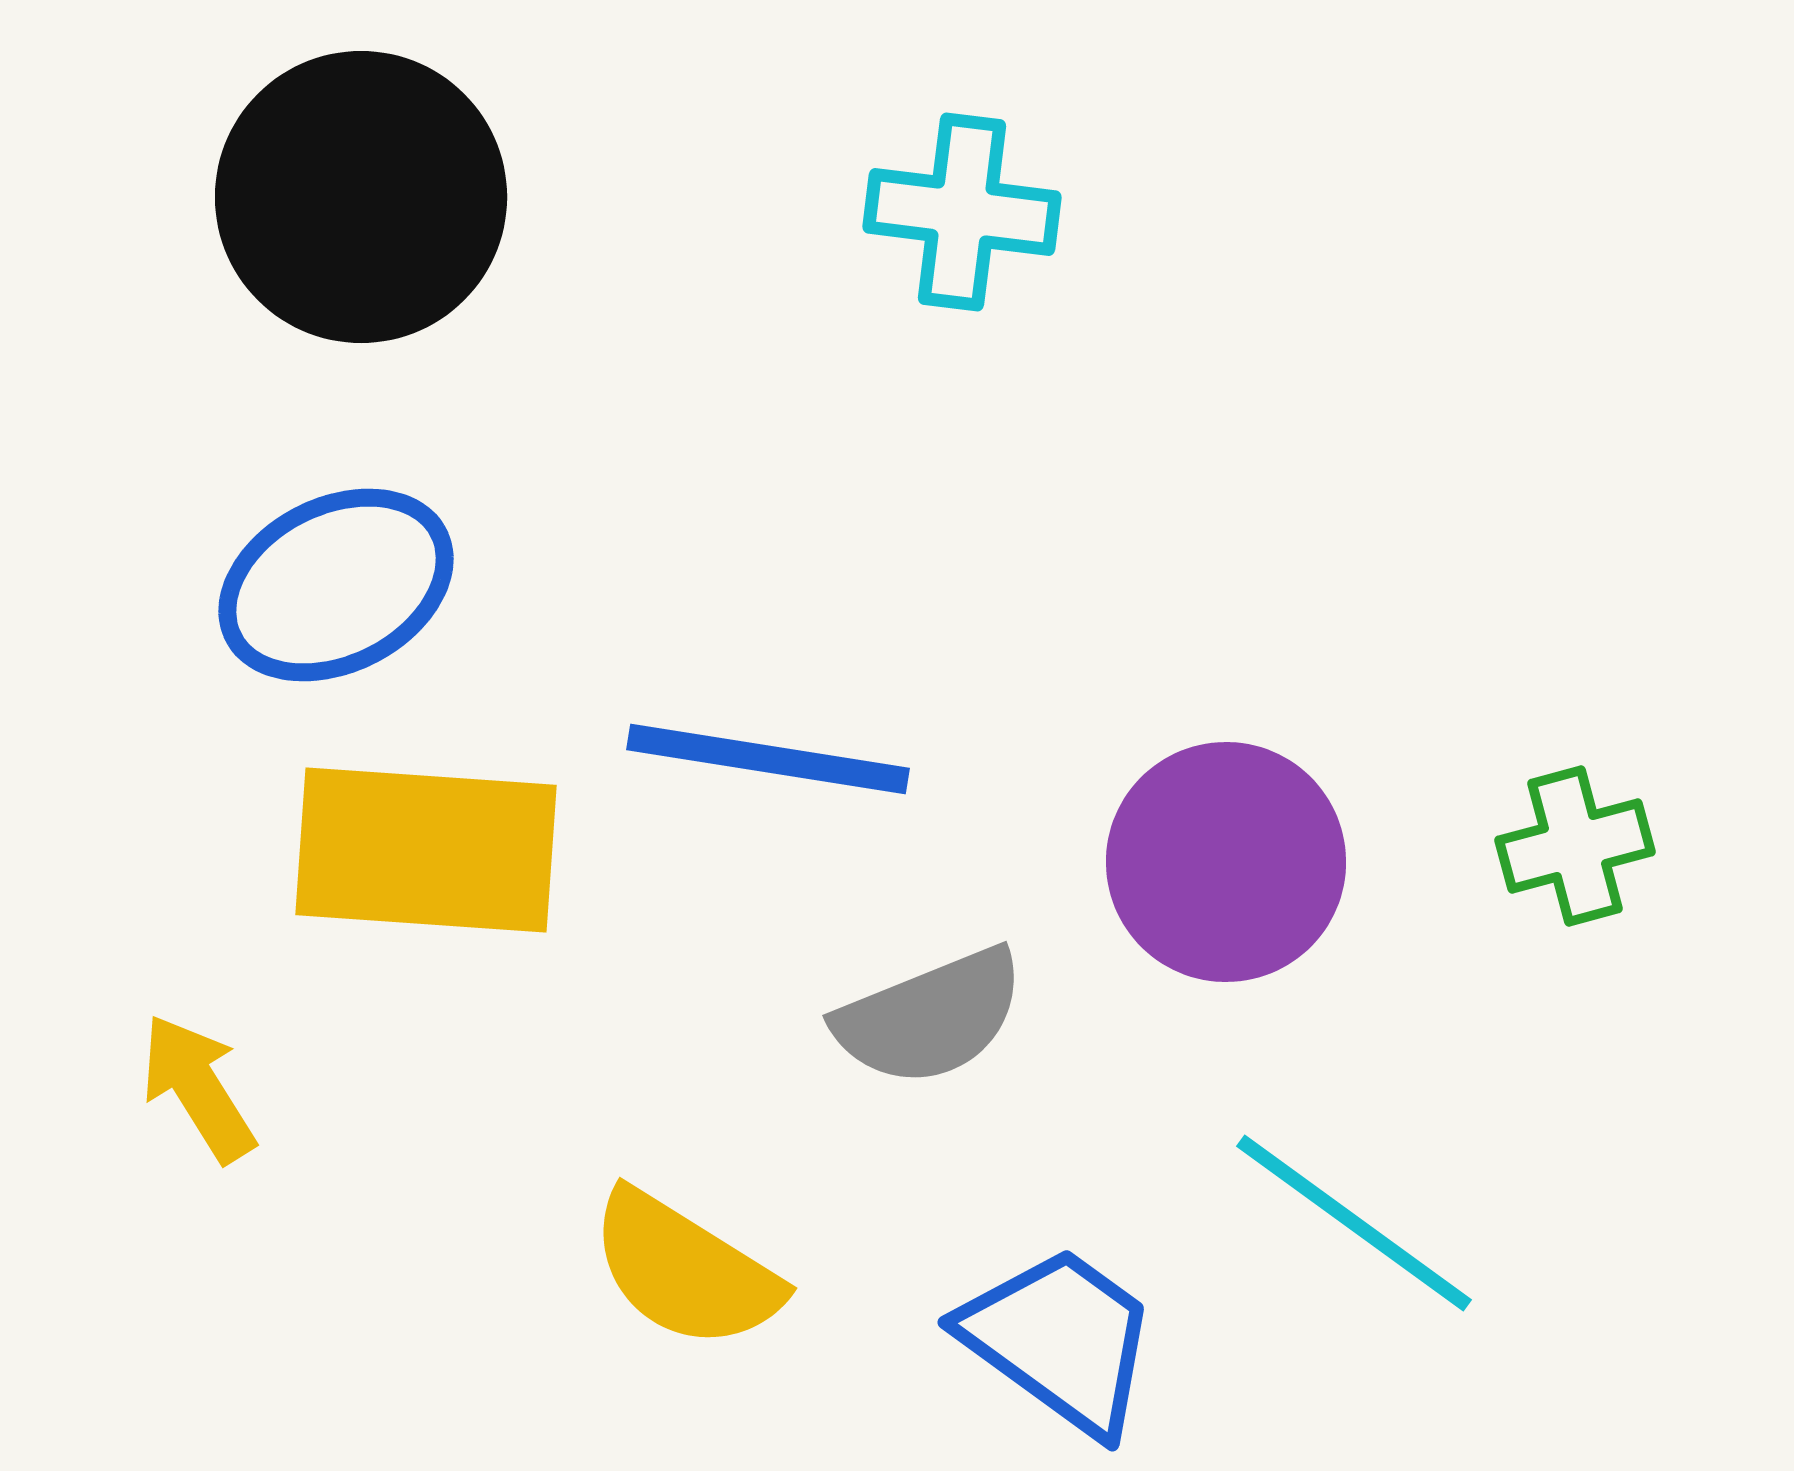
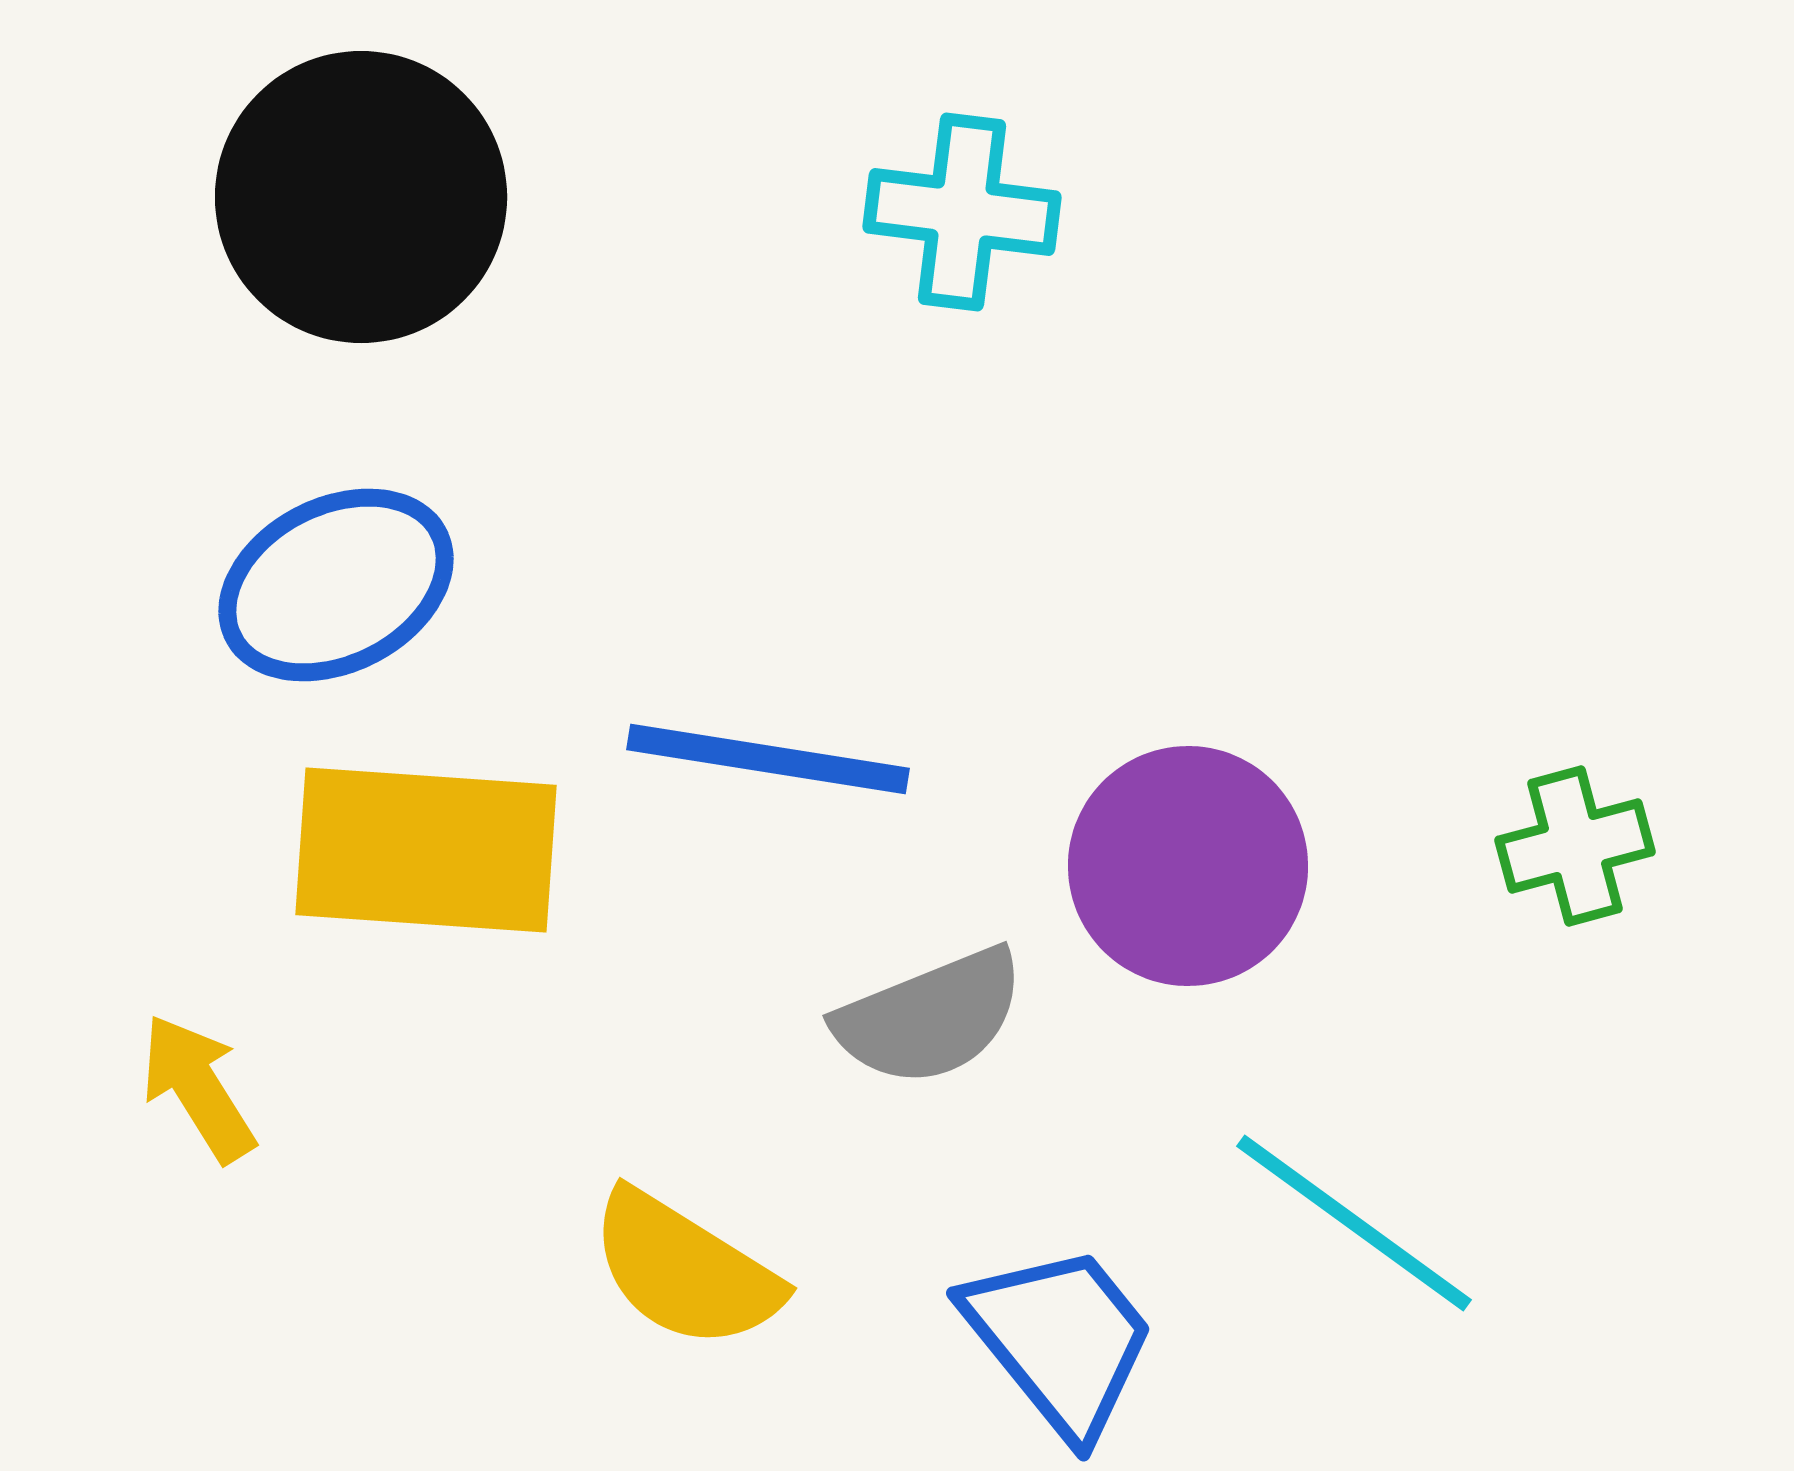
purple circle: moved 38 px left, 4 px down
blue trapezoid: rotated 15 degrees clockwise
